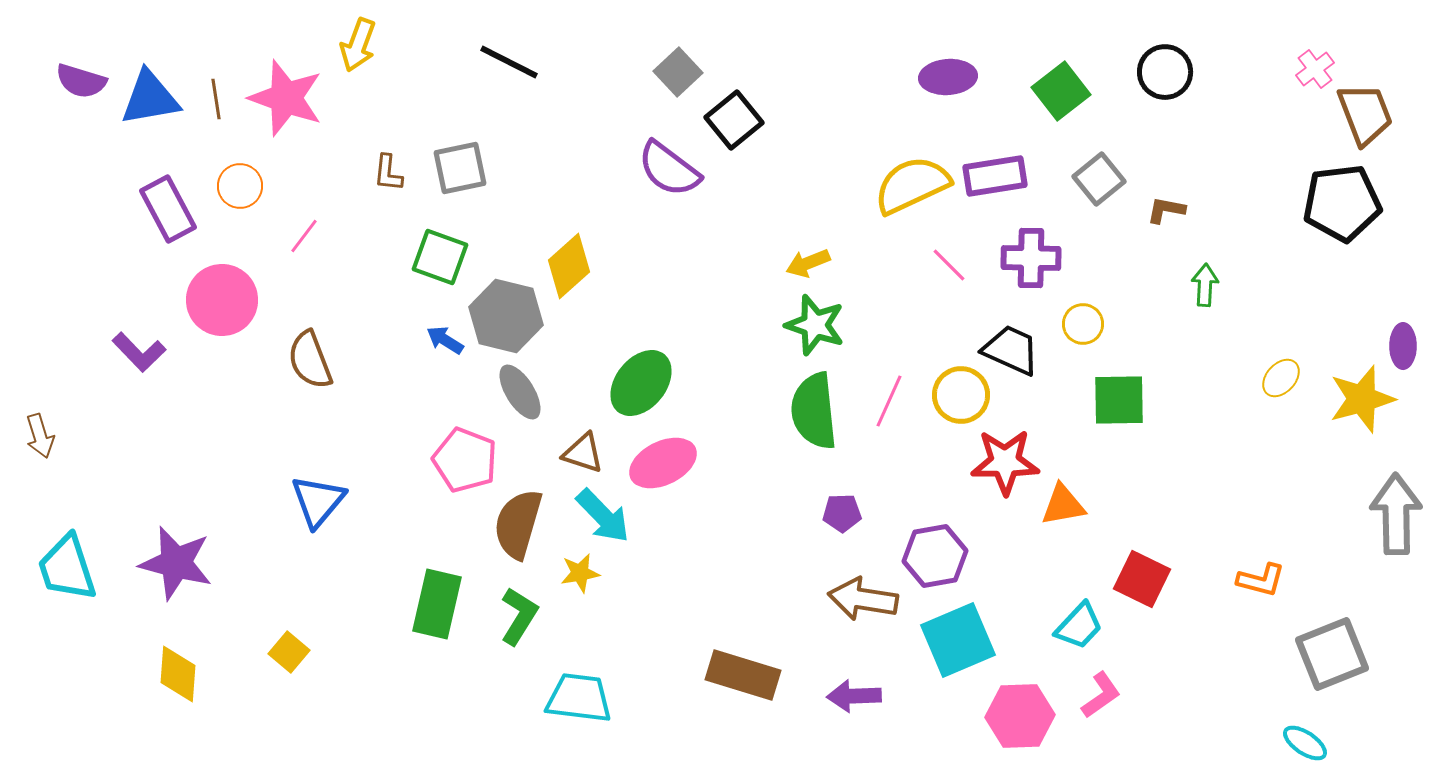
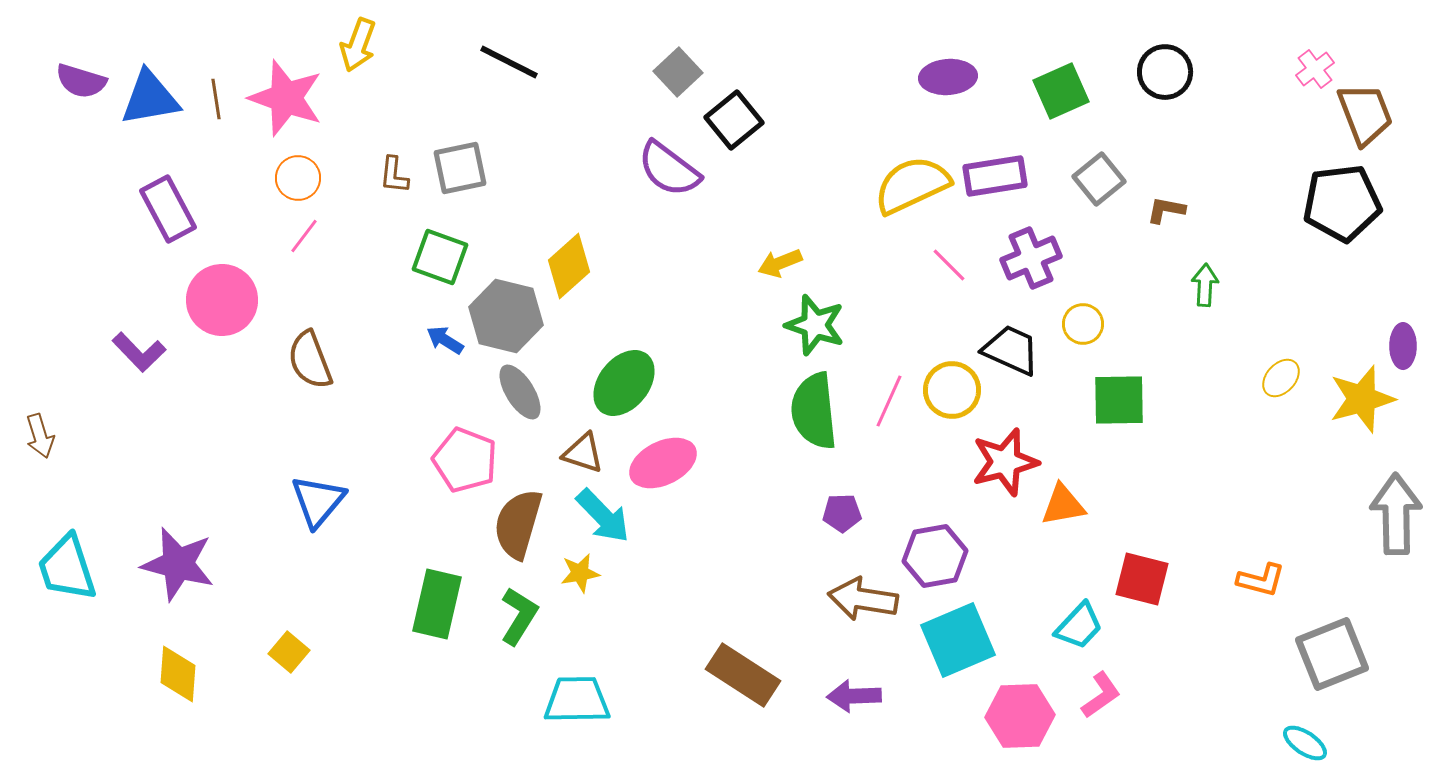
green square at (1061, 91): rotated 14 degrees clockwise
brown L-shape at (388, 173): moved 6 px right, 2 px down
orange circle at (240, 186): moved 58 px right, 8 px up
purple cross at (1031, 258): rotated 24 degrees counterclockwise
yellow arrow at (808, 263): moved 28 px left
green ellipse at (641, 383): moved 17 px left
yellow circle at (961, 395): moved 9 px left, 5 px up
red star at (1005, 462): rotated 14 degrees counterclockwise
purple star at (176, 563): moved 2 px right, 1 px down
red square at (1142, 579): rotated 12 degrees counterclockwise
brown rectangle at (743, 675): rotated 16 degrees clockwise
cyan trapezoid at (579, 698): moved 2 px left, 2 px down; rotated 8 degrees counterclockwise
